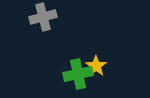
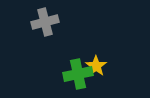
gray cross: moved 2 px right, 5 px down
